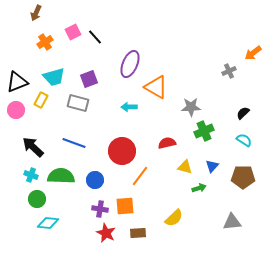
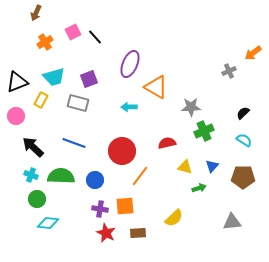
pink circle: moved 6 px down
